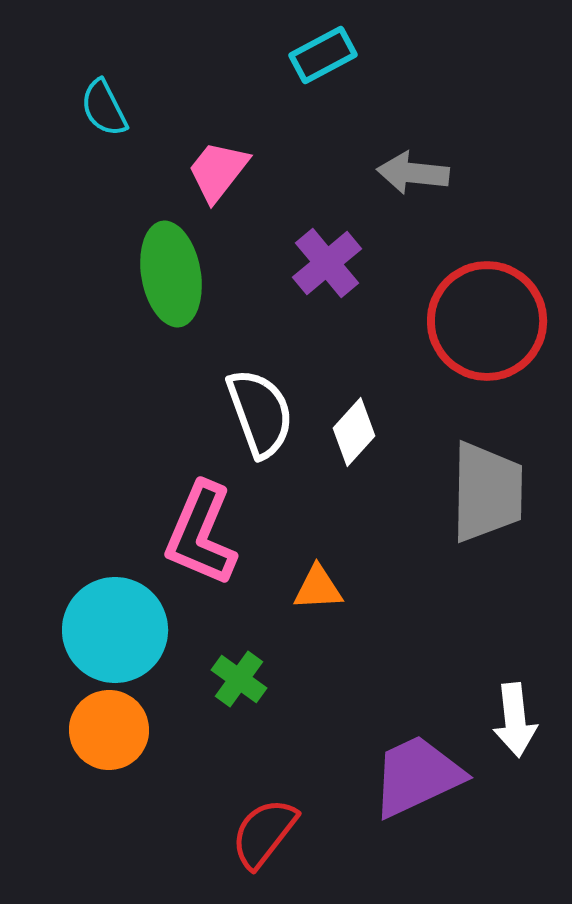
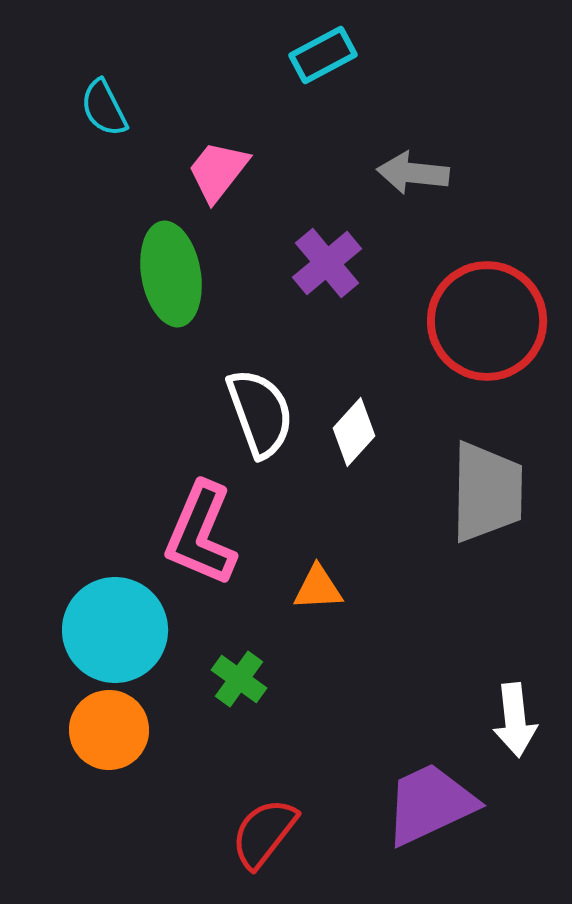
purple trapezoid: moved 13 px right, 28 px down
